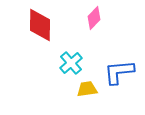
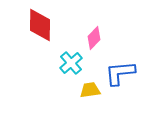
pink diamond: moved 20 px down
blue L-shape: moved 1 px right, 1 px down
yellow trapezoid: moved 3 px right, 1 px down
